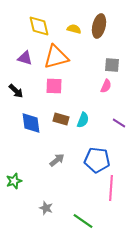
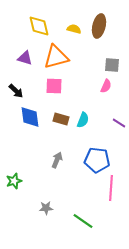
blue diamond: moved 1 px left, 6 px up
gray arrow: rotated 28 degrees counterclockwise
gray star: rotated 24 degrees counterclockwise
